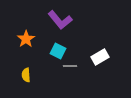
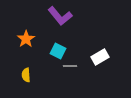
purple L-shape: moved 4 px up
